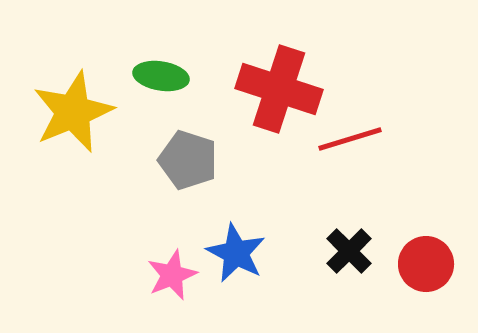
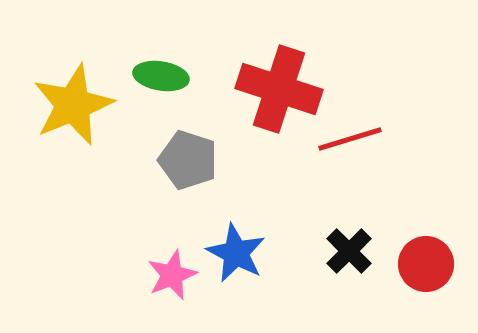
yellow star: moved 7 px up
